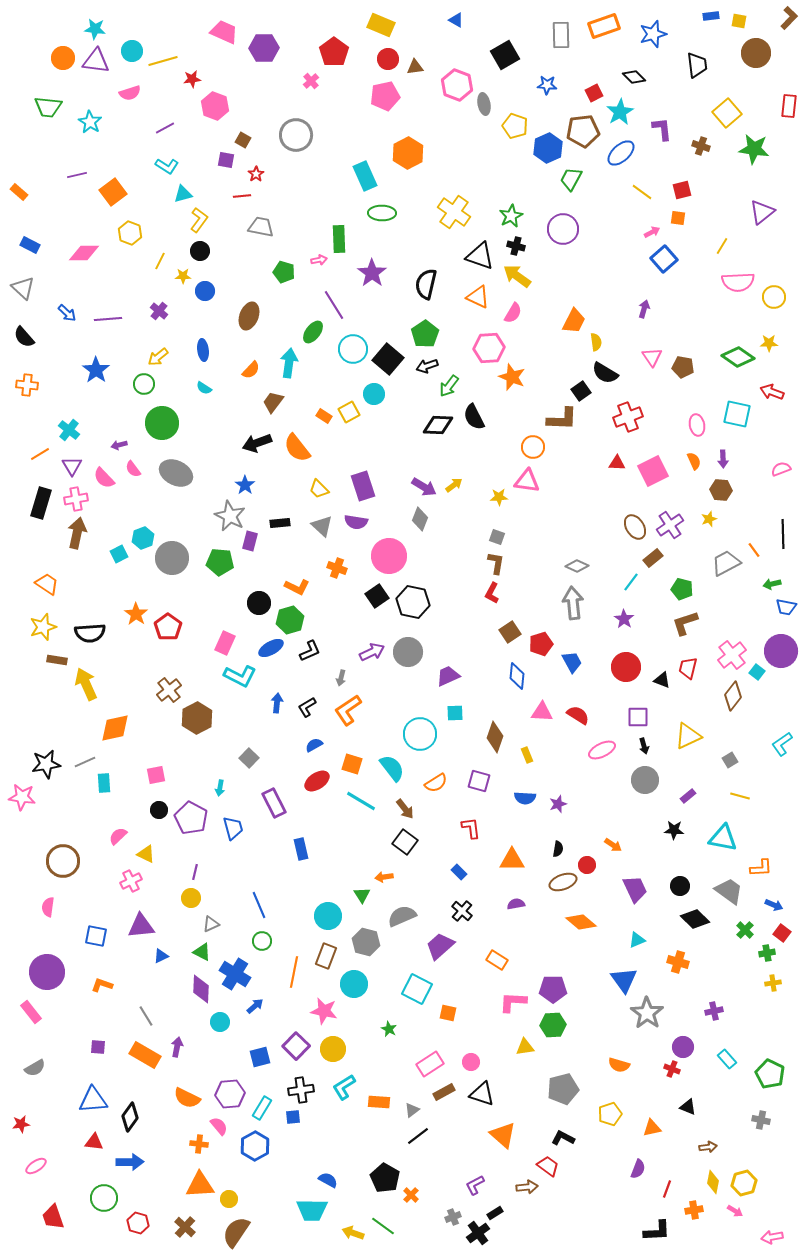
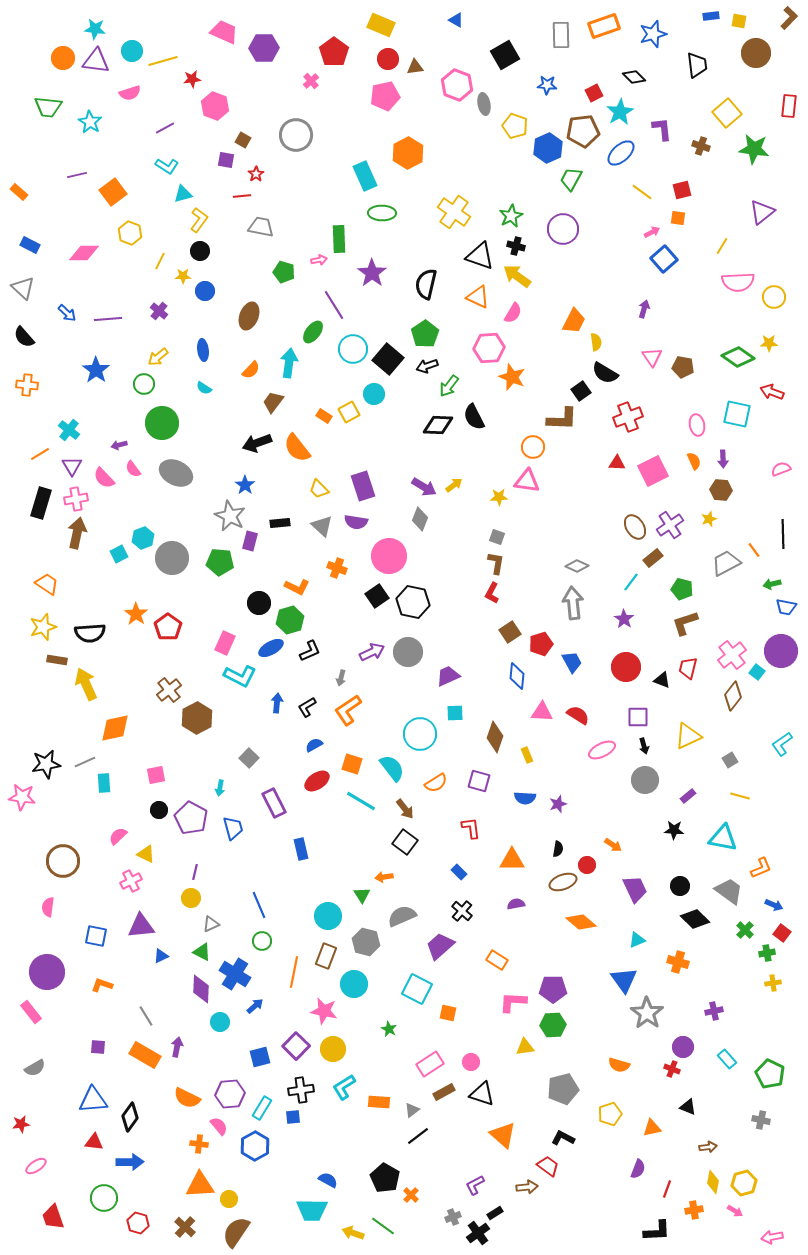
orange L-shape at (761, 868): rotated 20 degrees counterclockwise
